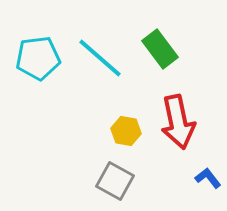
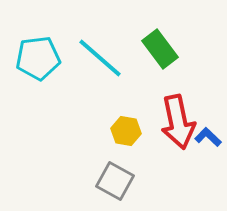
blue L-shape: moved 41 px up; rotated 8 degrees counterclockwise
